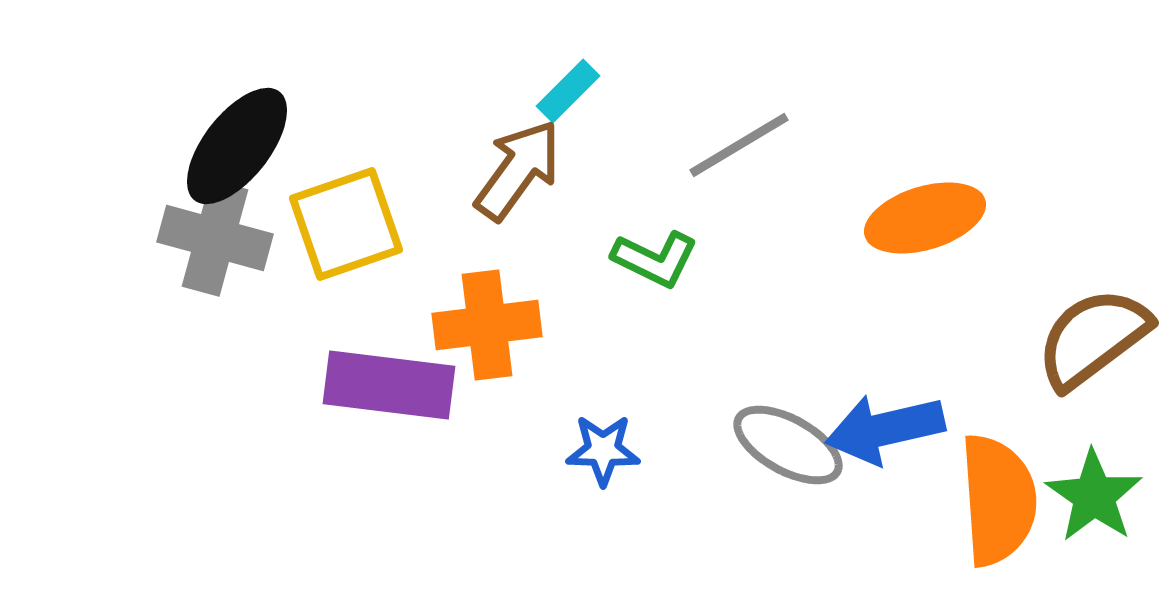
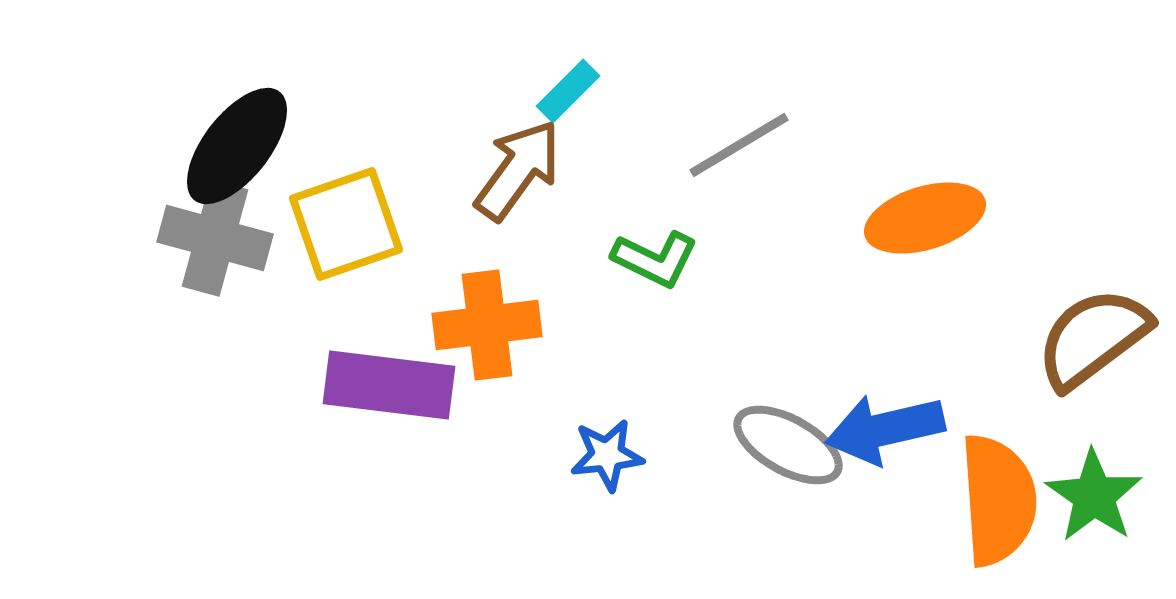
blue star: moved 4 px right, 5 px down; rotated 8 degrees counterclockwise
